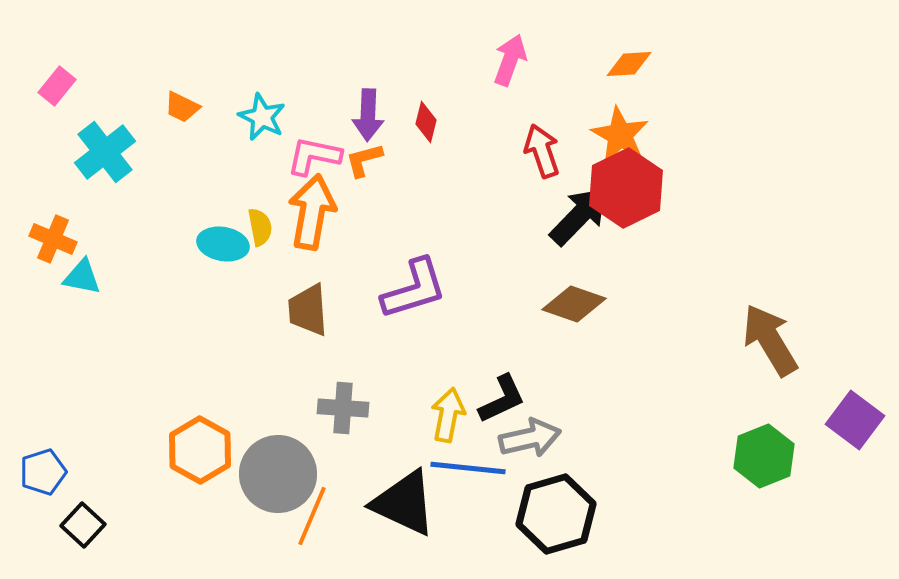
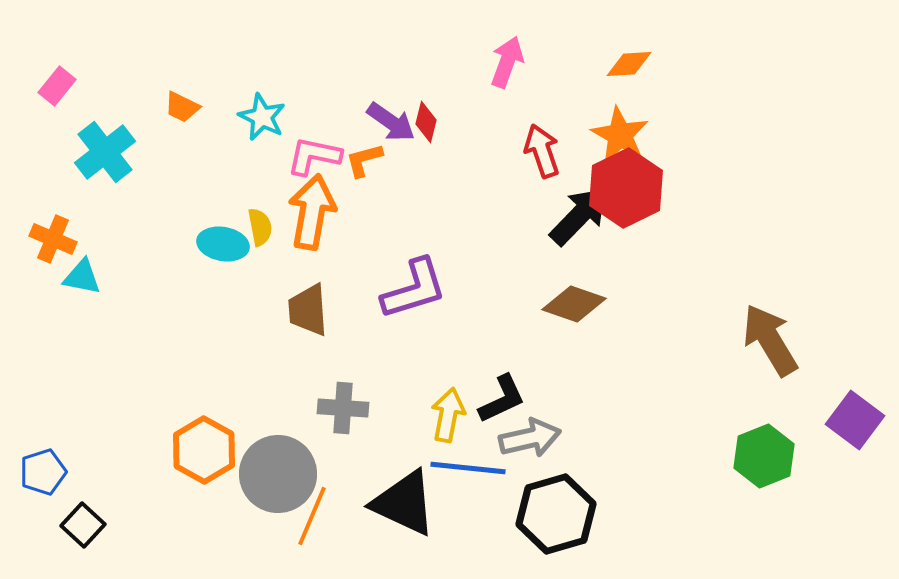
pink arrow: moved 3 px left, 2 px down
purple arrow: moved 23 px right, 7 px down; rotated 57 degrees counterclockwise
orange hexagon: moved 4 px right
